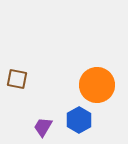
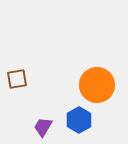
brown square: rotated 20 degrees counterclockwise
